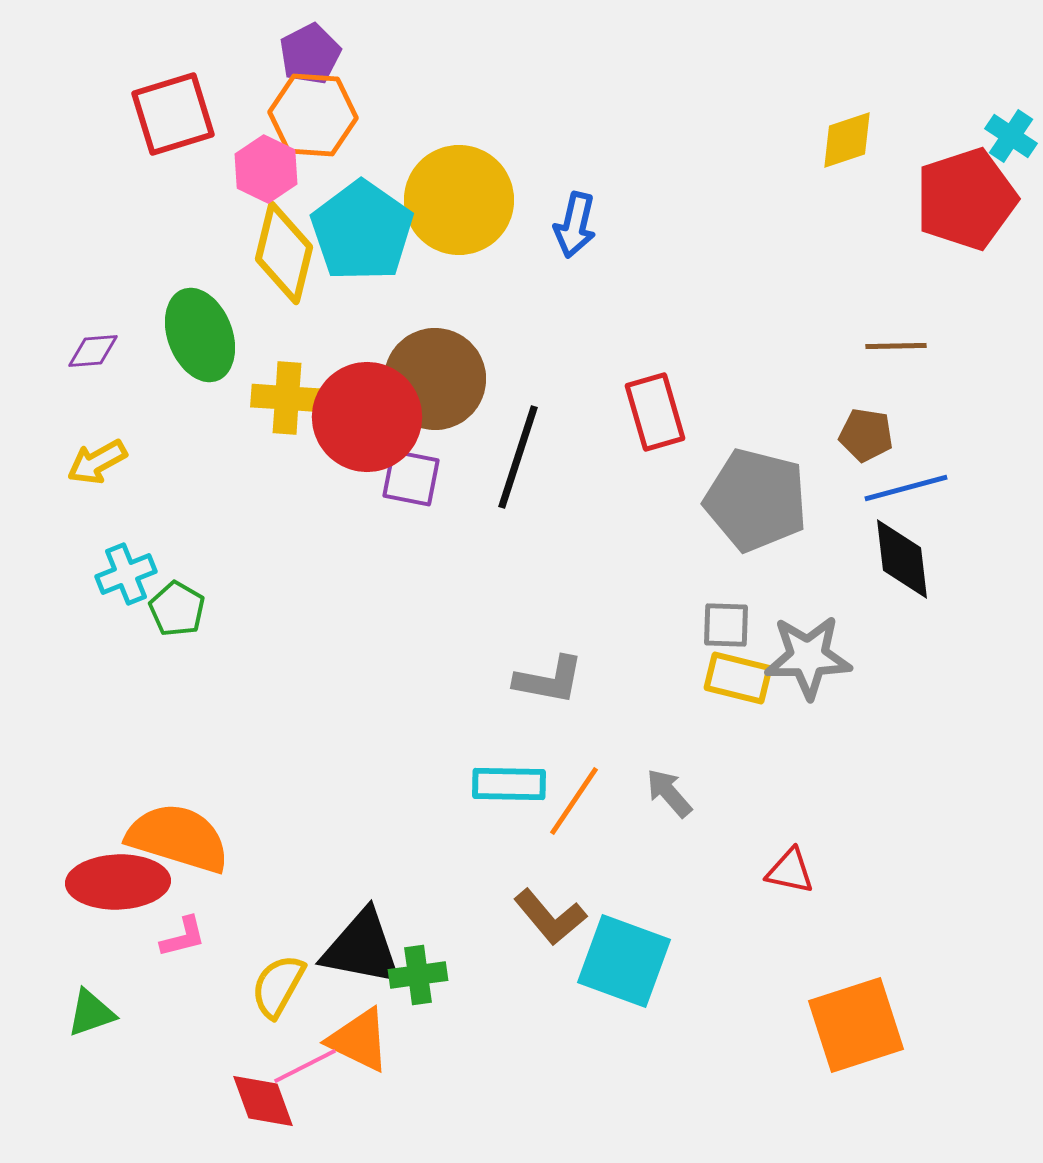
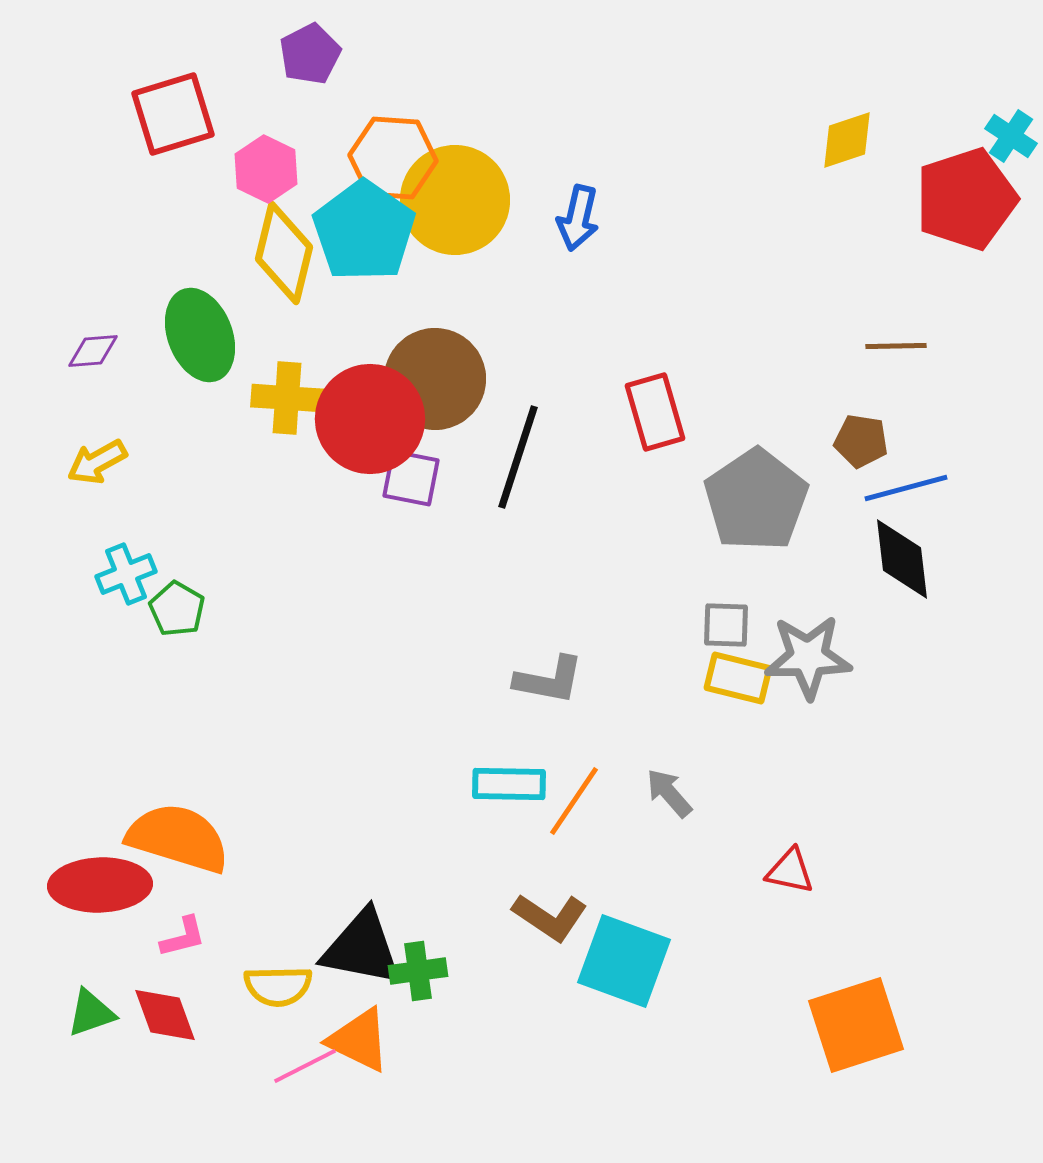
orange hexagon at (313, 115): moved 80 px right, 43 px down
yellow circle at (459, 200): moved 4 px left
blue arrow at (575, 225): moved 3 px right, 7 px up
cyan pentagon at (362, 231): moved 2 px right
red circle at (367, 417): moved 3 px right, 2 px down
brown pentagon at (866, 435): moved 5 px left, 6 px down
gray pentagon at (756, 500): rotated 24 degrees clockwise
red ellipse at (118, 882): moved 18 px left, 3 px down
brown L-shape at (550, 917): rotated 16 degrees counterclockwise
green cross at (418, 975): moved 4 px up
yellow semicircle at (278, 986): rotated 120 degrees counterclockwise
red diamond at (263, 1101): moved 98 px left, 86 px up
